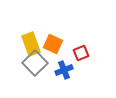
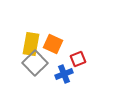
yellow rectangle: rotated 30 degrees clockwise
red square: moved 3 px left, 6 px down
blue cross: moved 4 px down
